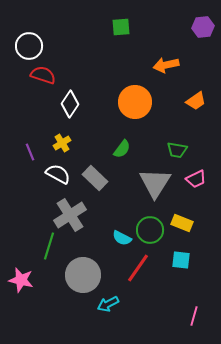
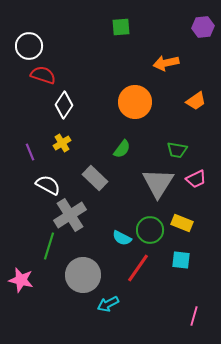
orange arrow: moved 2 px up
white diamond: moved 6 px left, 1 px down
white semicircle: moved 10 px left, 11 px down
gray triangle: moved 3 px right
